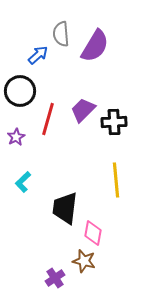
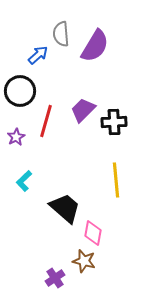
red line: moved 2 px left, 2 px down
cyan L-shape: moved 1 px right, 1 px up
black trapezoid: rotated 124 degrees clockwise
